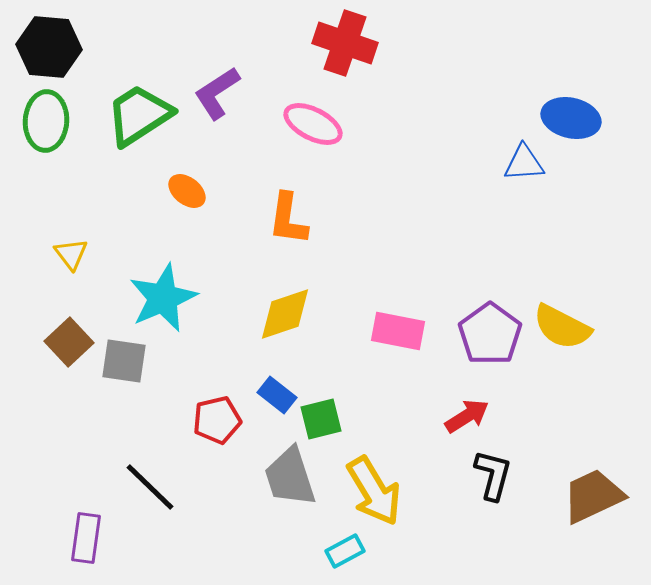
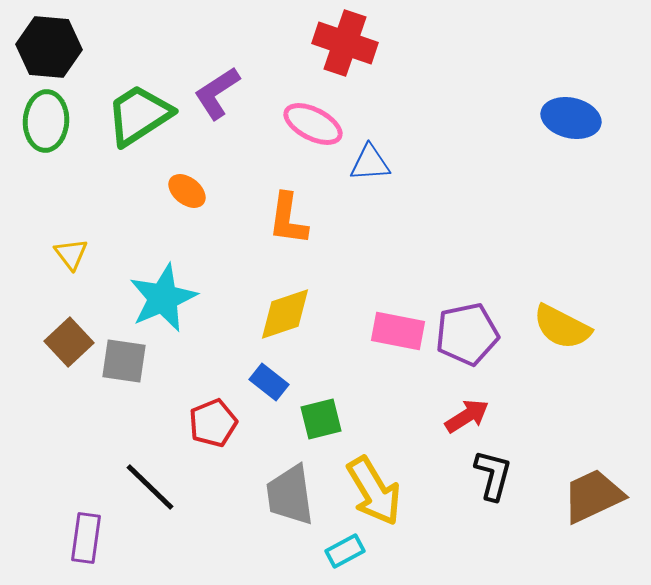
blue triangle: moved 154 px left
purple pentagon: moved 23 px left; rotated 24 degrees clockwise
blue rectangle: moved 8 px left, 13 px up
red pentagon: moved 4 px left, 3 px down; rotated 9 degrees counterclockwise
gray trapezoid: moved 18 px down; rotated 10 degrees clockwise
